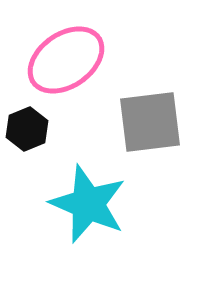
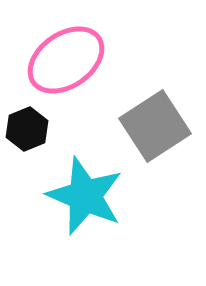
gray square: moved 5 px right, 4 px down; rotated 26 degrees counterclockwise
cyan star: moved 3 px left, 8 px up
